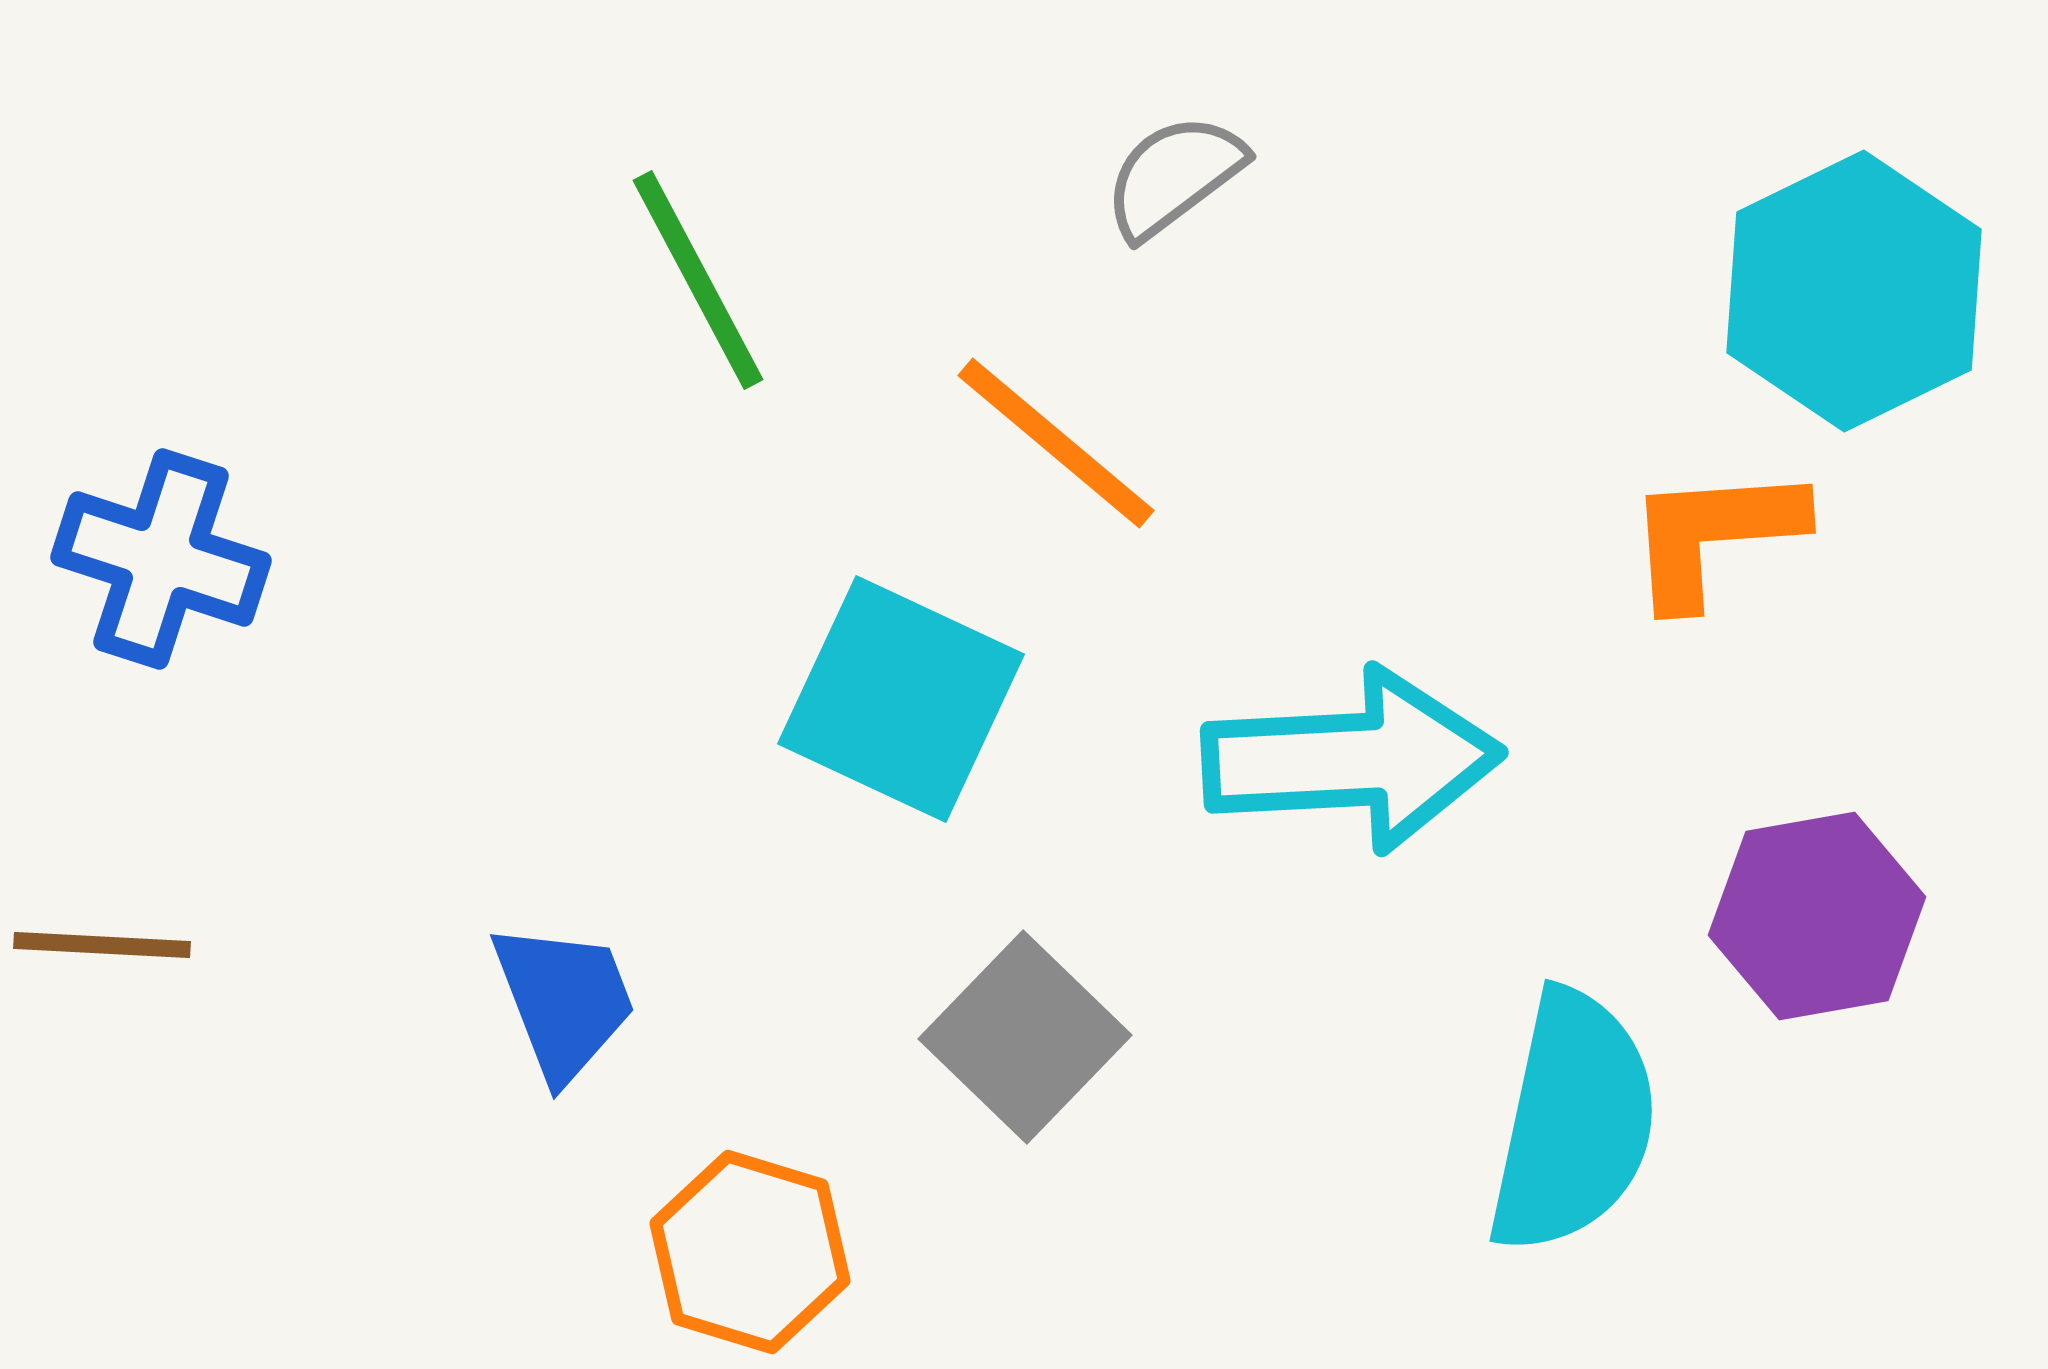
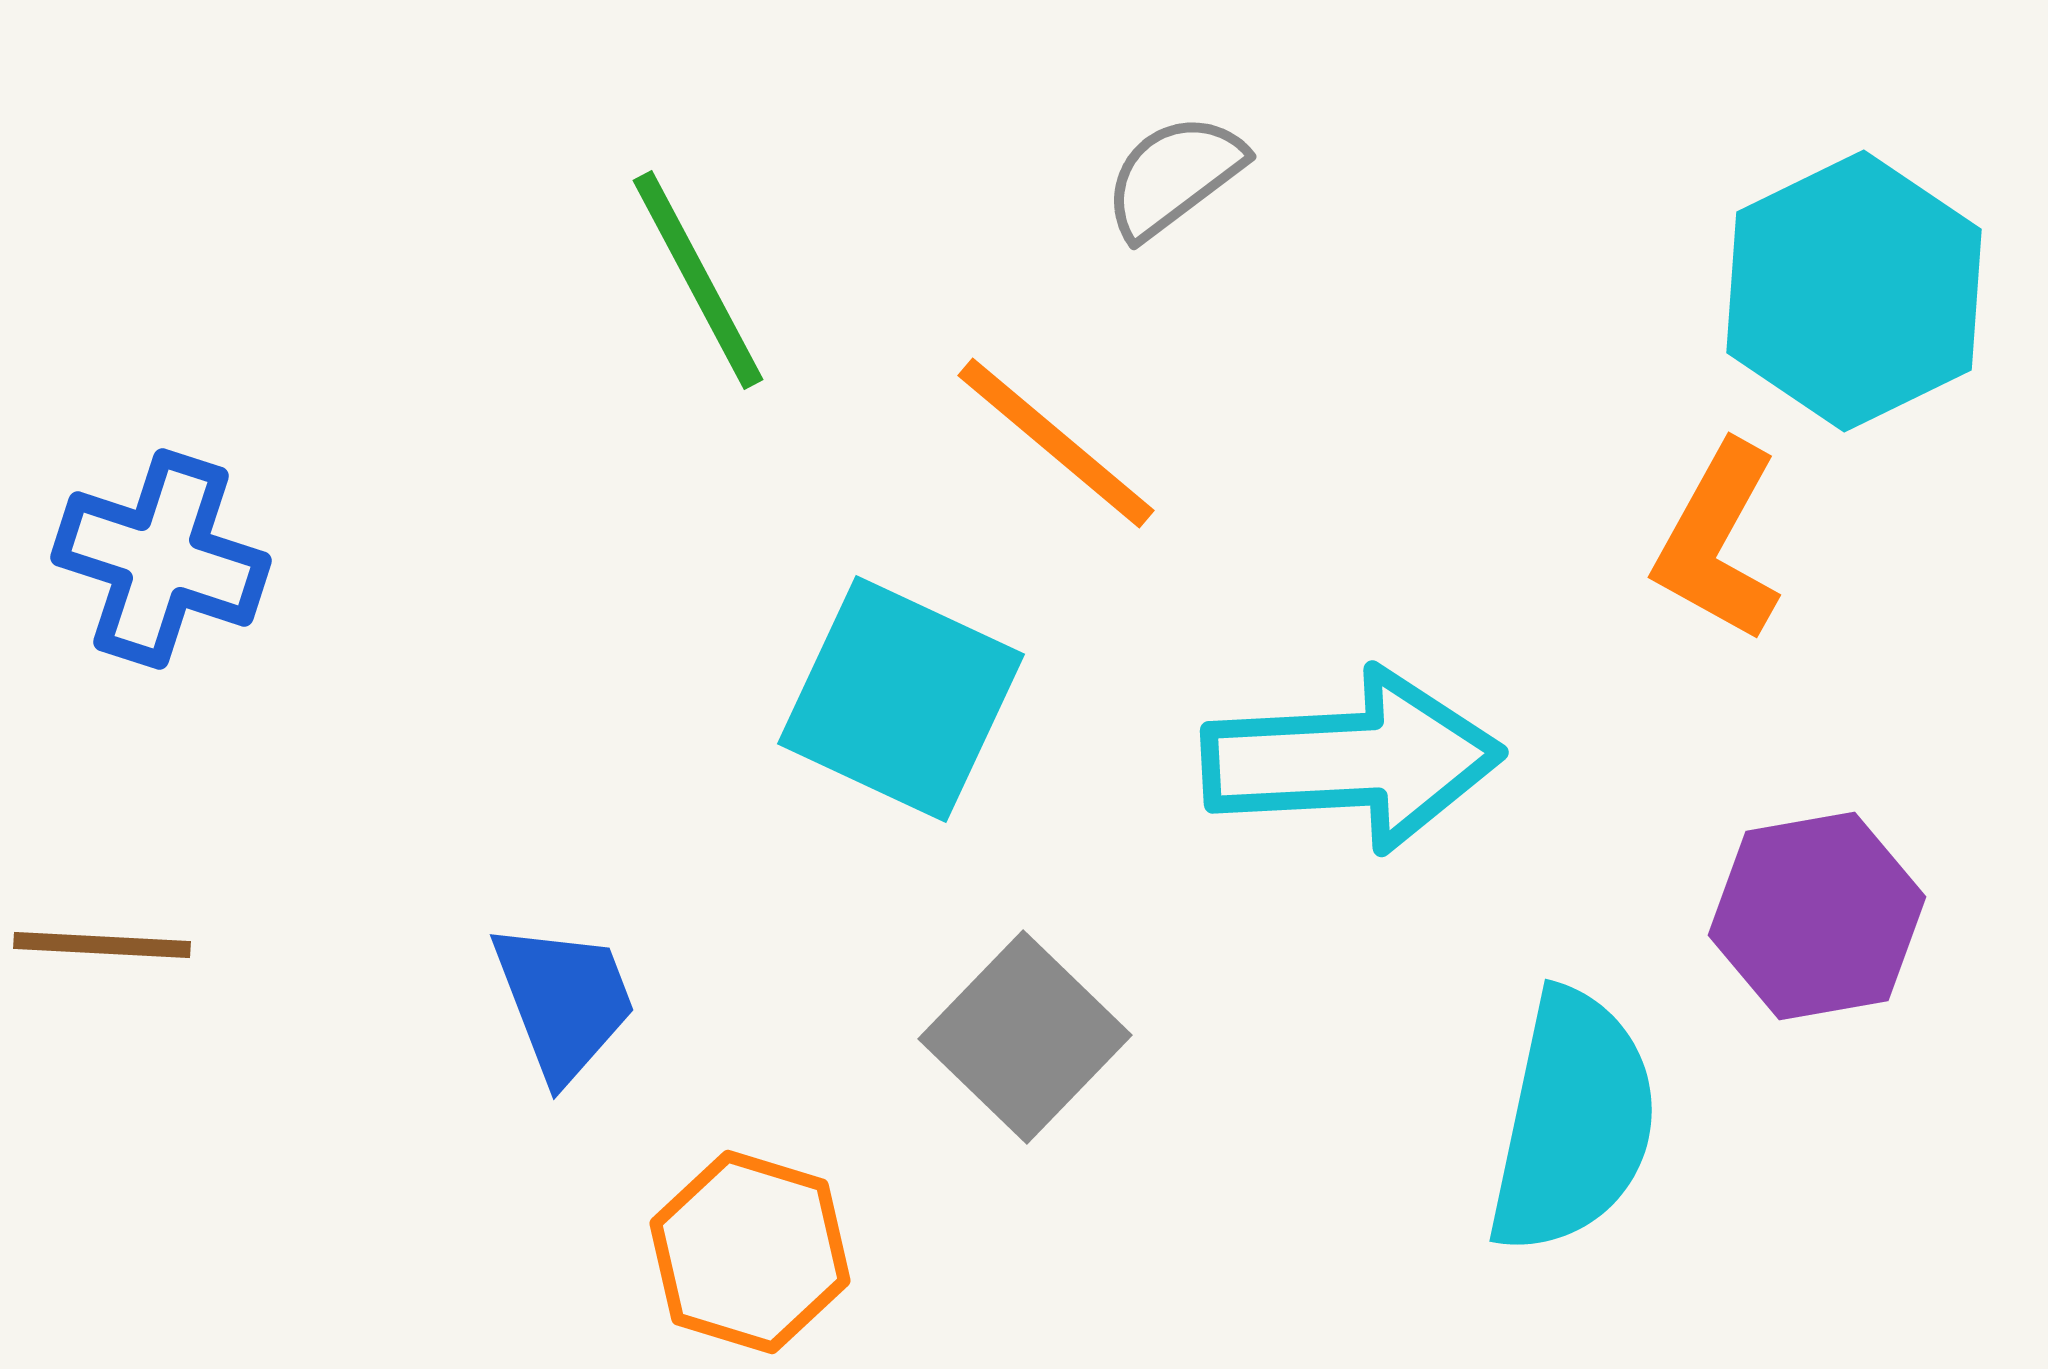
orange L-shape: moved 4 px right, 7 px down; rotated 57 degrees counterclockwise
